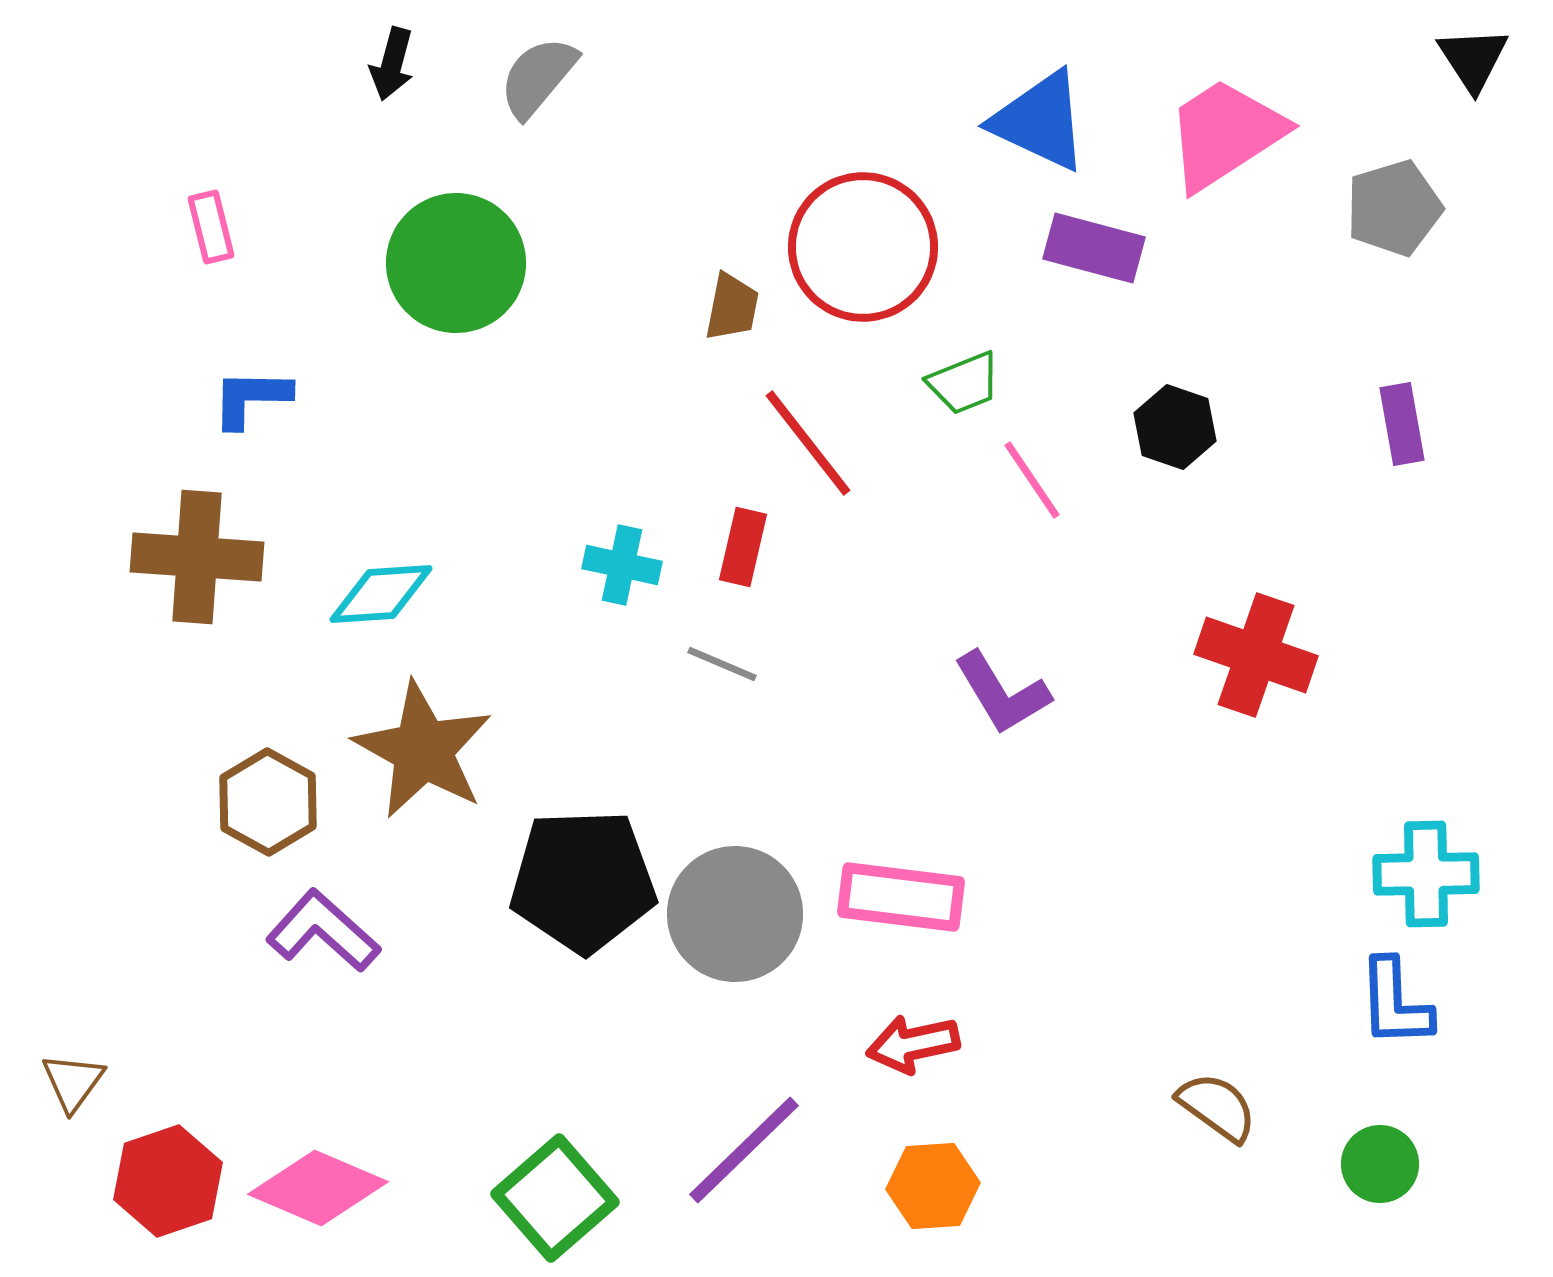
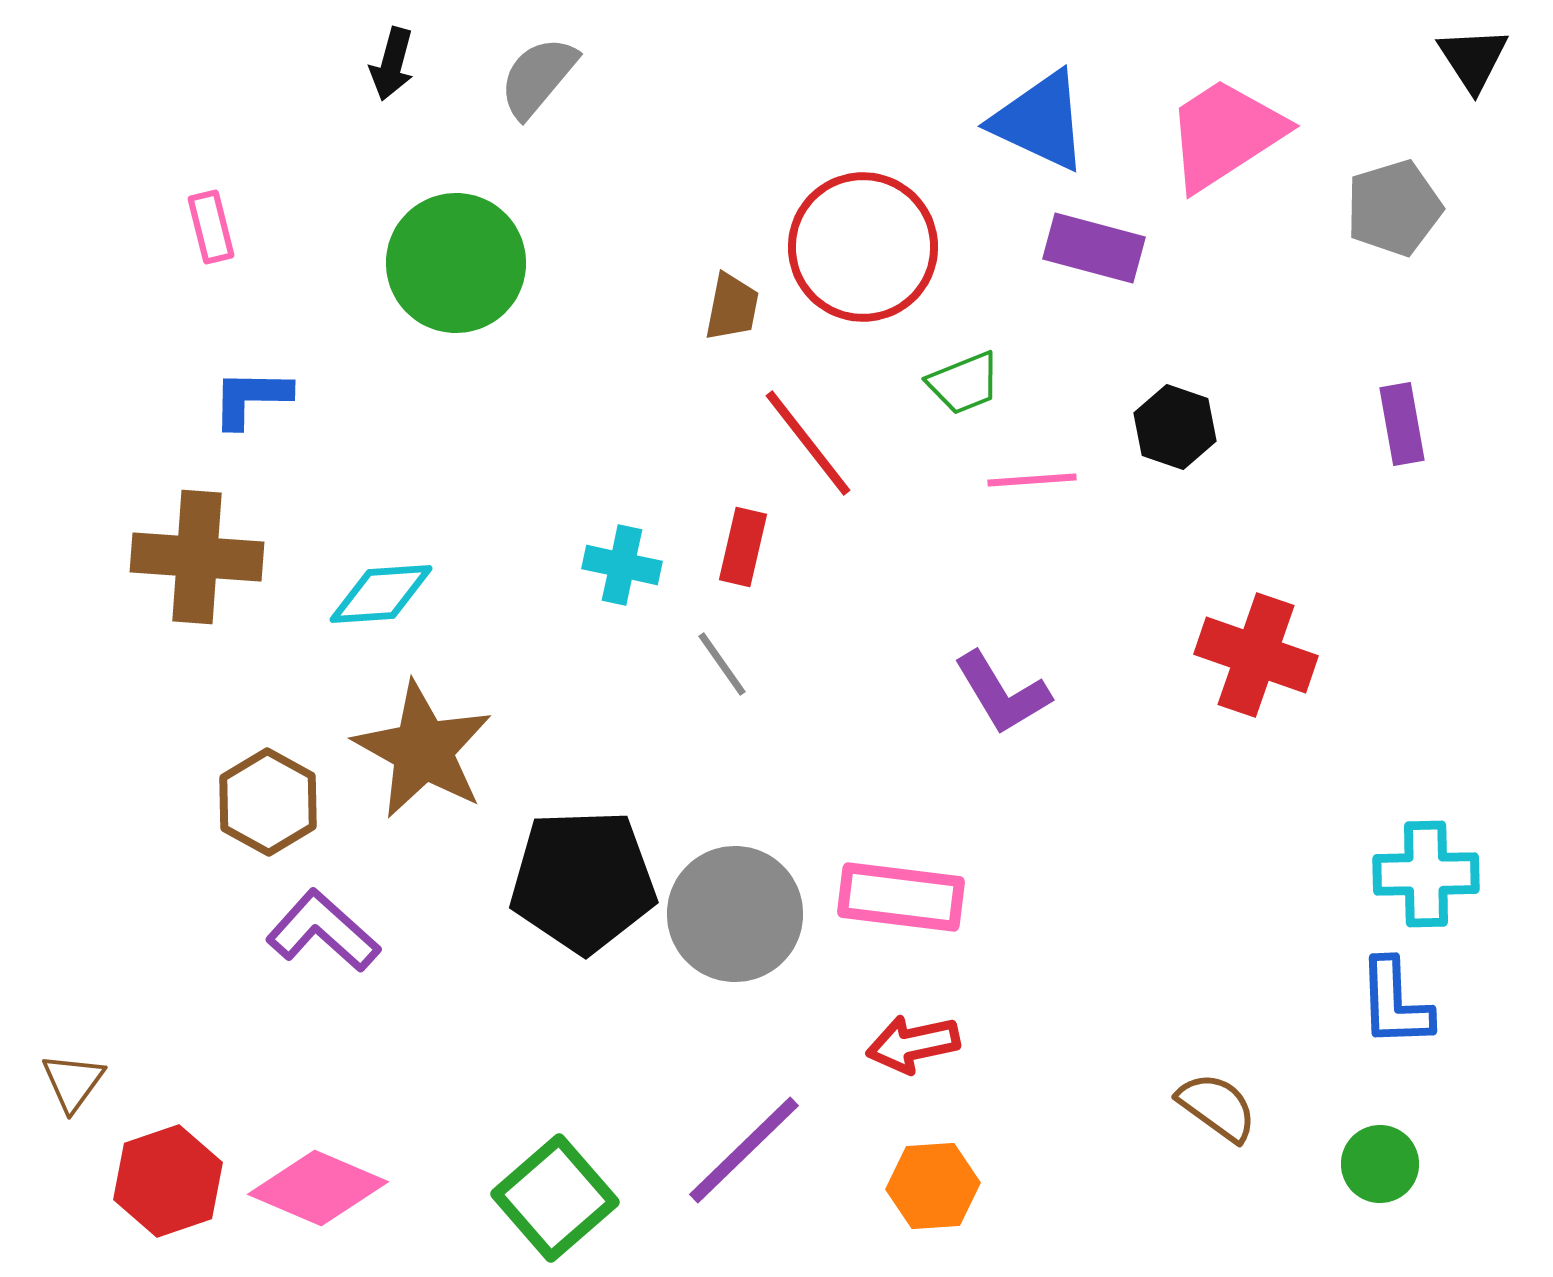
pink line at (1032, 480): rotated 60 degrees counterclockwise
gray line at (722, 664): rotated 32 degrees clockwise
